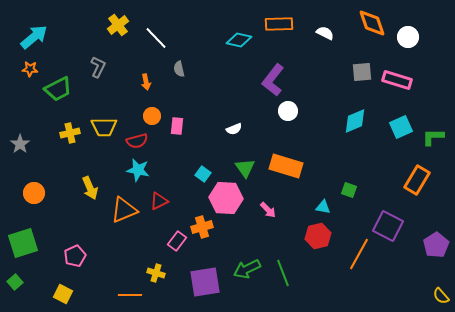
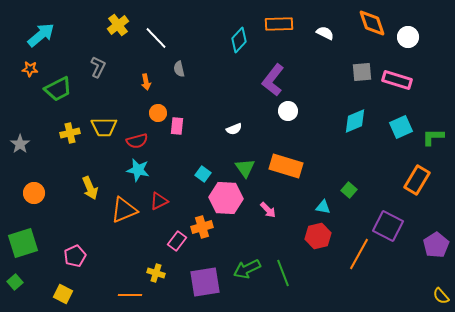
cyan arrow at (34, 37): moved 7 px right, 2 px up
cyan diamond at (239, 40): rotated 60 degrees counterclockwise
orange circle at (152, 116): moved 6 px right, 3 px up
green square at (349, 190): rotated 21 degrees clockwise
